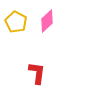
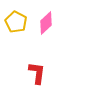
pink diamond: moved 1 px left, 2 px down
